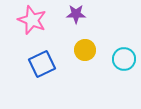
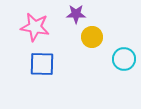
pink star: moved 3 px right, 7 px down; rotated 12 degrees counterclockwise
yellow circle: moved 7 px right, 13 px up
blue square: rotated 28 degrees clockwise
